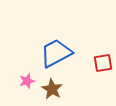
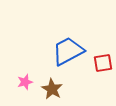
blue trapezoid: moved 12 px right, 2 px up
pink star: moved 2 px left, 1 px down
